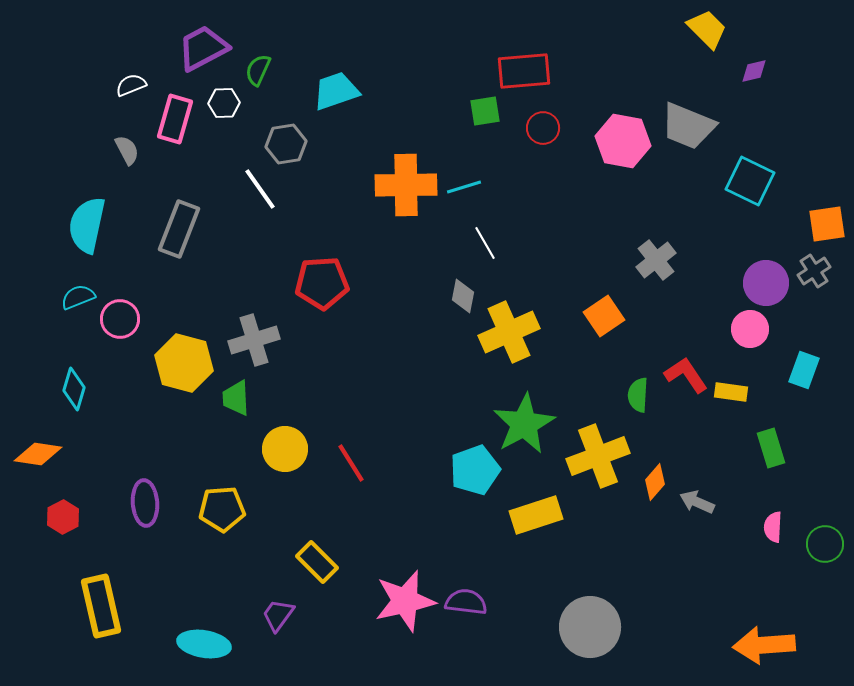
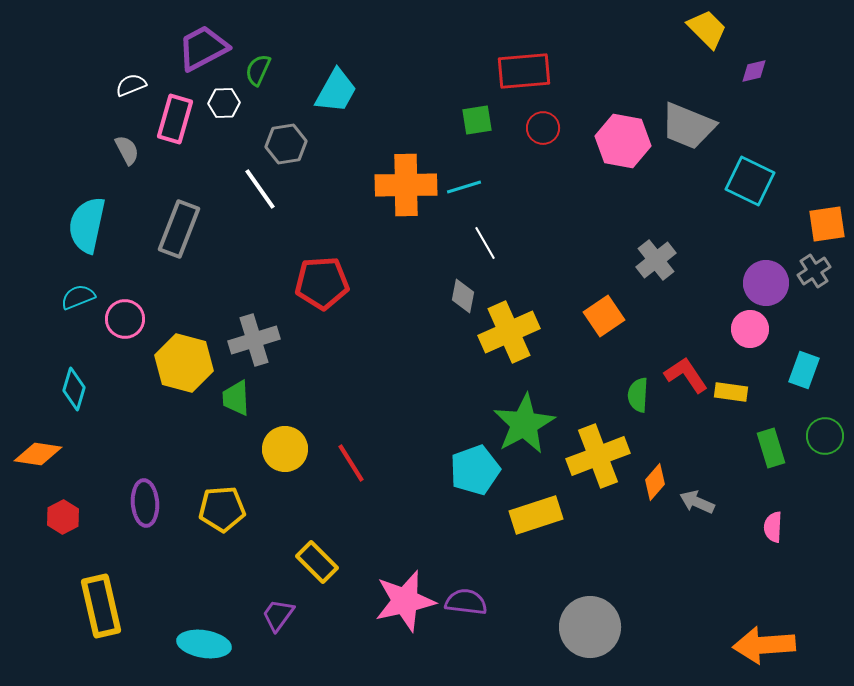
cyan trapezoid at (336, 91): rotated 138 degrees clockwise
green square at (485, 111): moved 8 px left, 9 px down
pink circle at (120, 319): moved 5 px right
green circle at (825, 544): moved 108 px up
